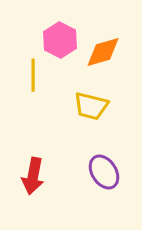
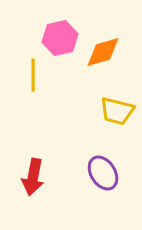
pink hexagon: moved 2 px up; rotated 20 degrees clockwise
yellow trapezoid: moved 26 px right, 5 px down
purple ellipse: moved 1 px left, 1 px down
red arrow: moved 1 px down
